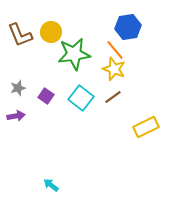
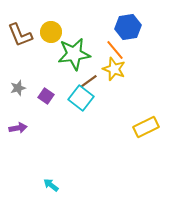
brown line: moved 24 px left, 16 px up
purple arrow: moved 2 px right, 12 px down
